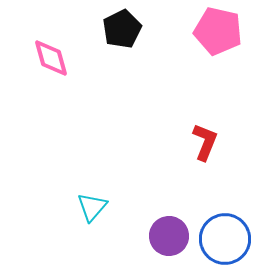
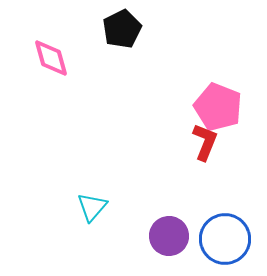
pink pentagon: moved 76 px down; rotated 9 degrees clockwise
